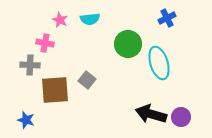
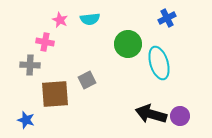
pink cross: moved 1 px up
gray square: rotated 24 degrees clockwise
brown square: moved 4 px down
purple circle: moved 1 px left, 1 px up
